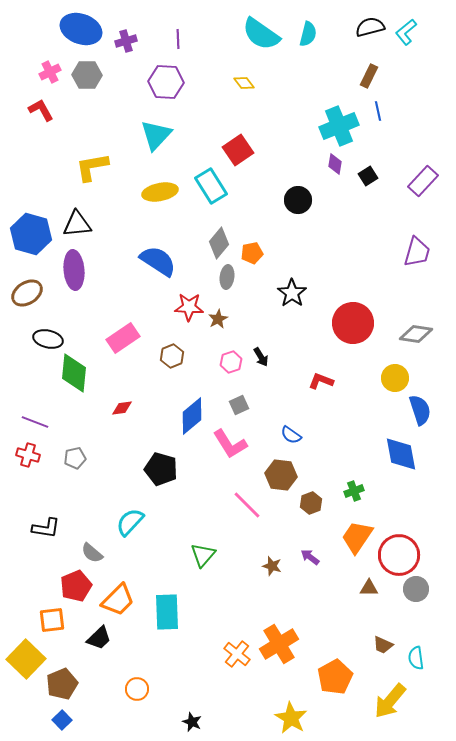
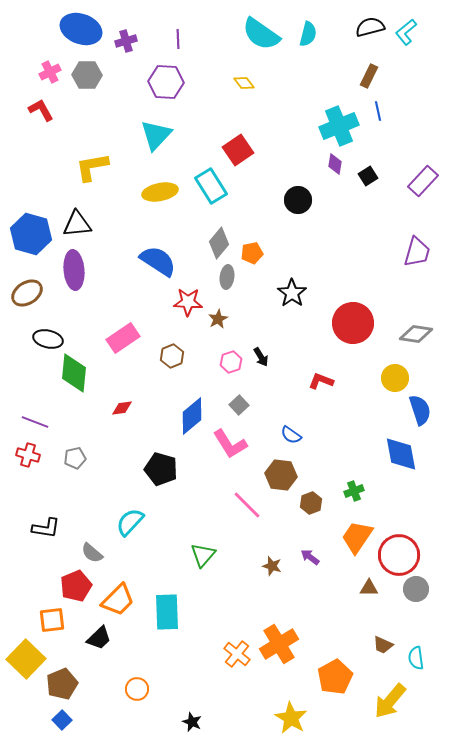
red star at (189, 307): moved 1 px left, 5 px up
gray square at (239, 405): rotated 18 degrees counterclockwise
